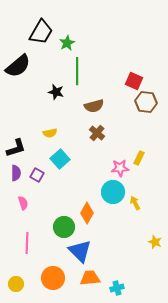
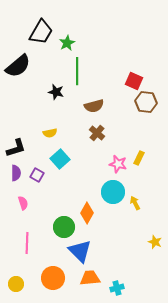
pink star: moved 2 px left, 4 px up; rotated 18 degrees clockwise
